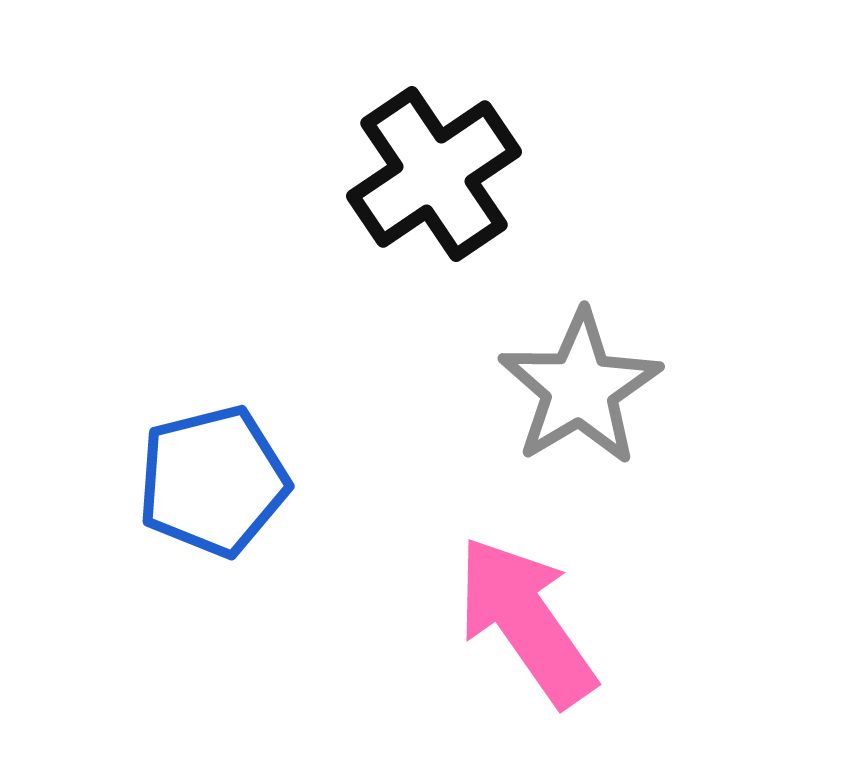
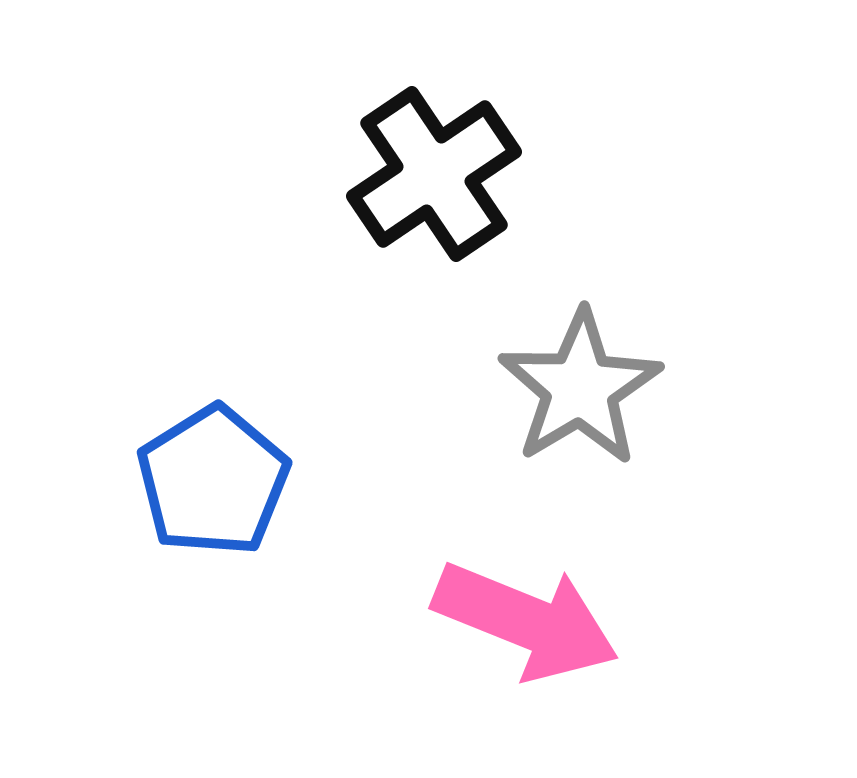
blue pentagon: rotated 18 degrees counterclockwise
pink arrow: rotated 147 degrees clockwise
